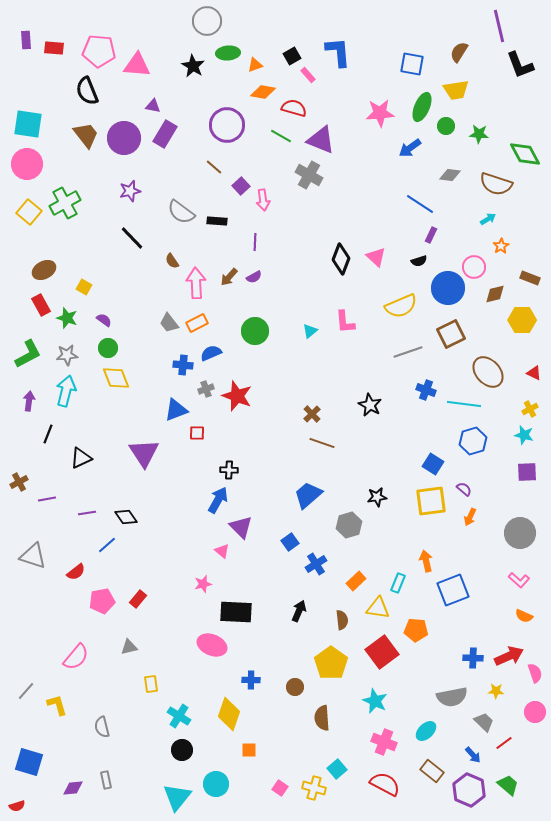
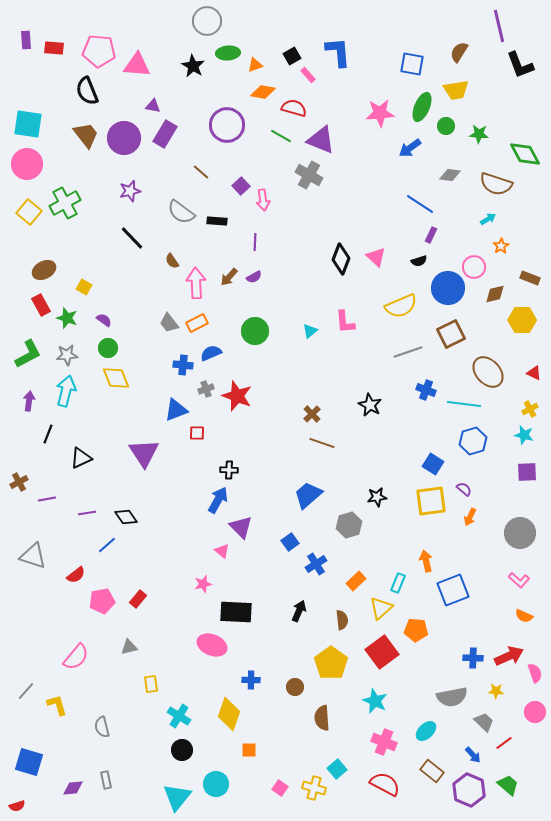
brown line at (214, 167): moved 13 px left, 5 px down
red semicircle at (76, 572): moved 3 px down
yellow triangle at (378, 608): moved 3 px right; rotated 50 degrees counterclockwise
